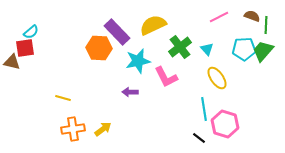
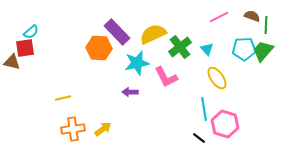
yellow semicircle: moved 9 px down
cyan star: moved 1 px left, 2 px down
yellow line: rotated 28 degrees counterclockwise
